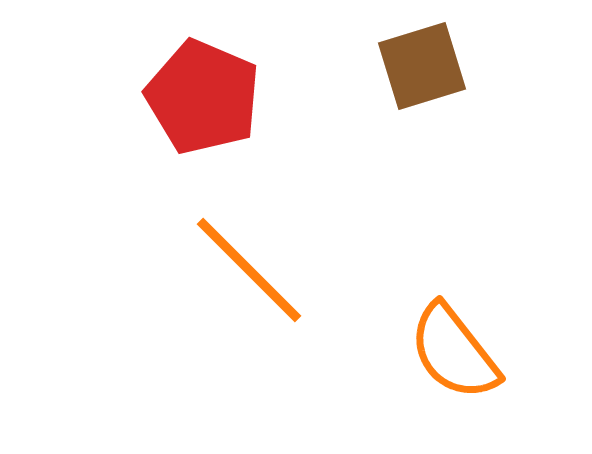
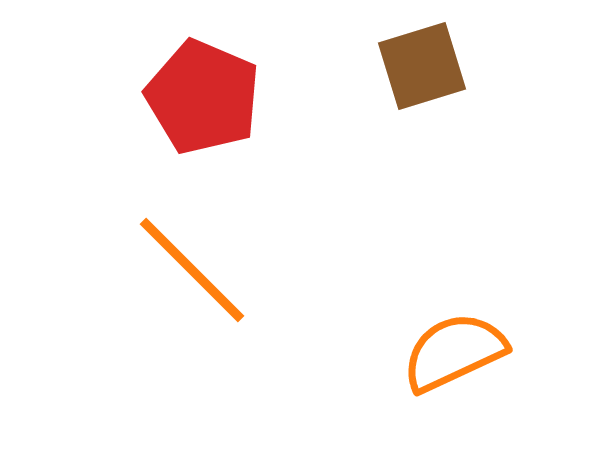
orange line: moved 57 px left
orange semicircle: rotated 103 degrees clockwise
